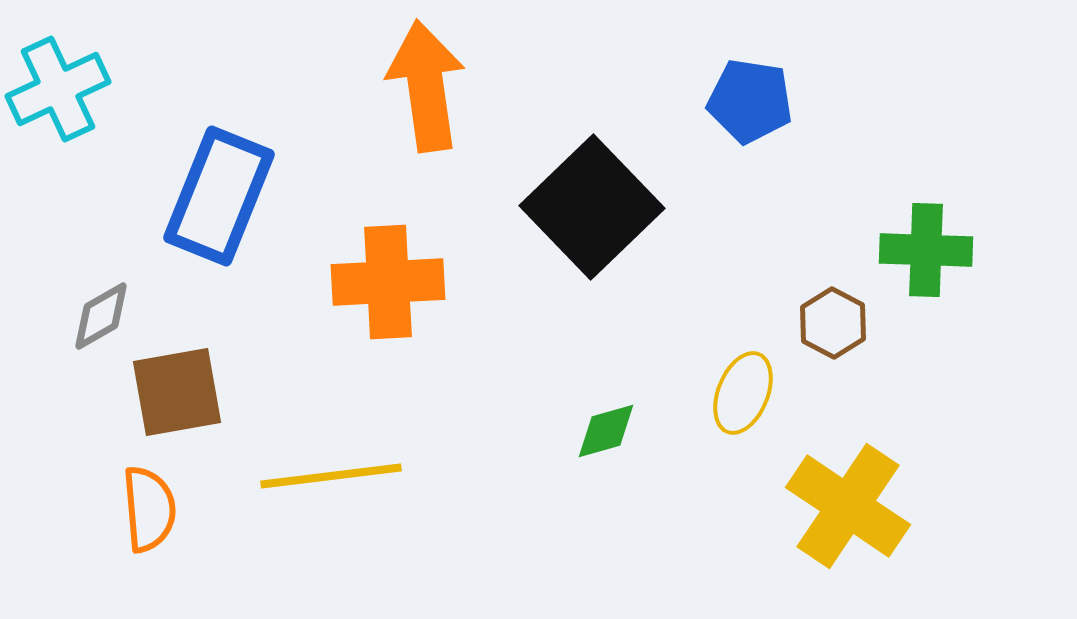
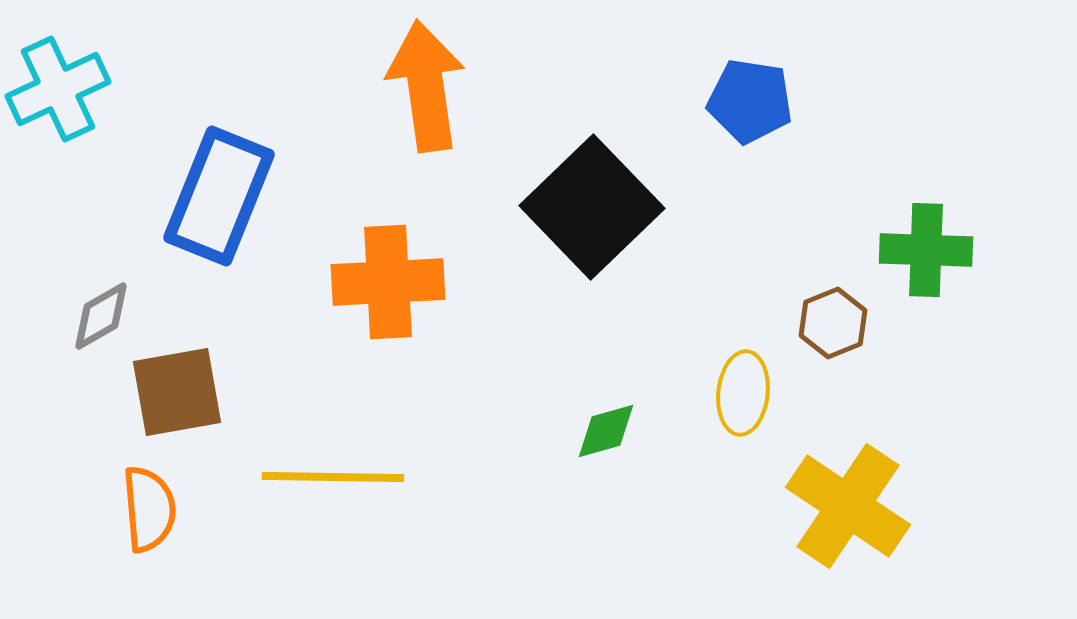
brown hexagon: rotated 10 degrees clockwise
yellow ellipse: rotated 16 degrees counterclockwise
yellow line: moved 2 px right, 1 px down; rotated 8 degrees clockwise
